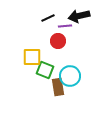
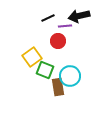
yellow square: rotated 36 degrees counterclockwise
